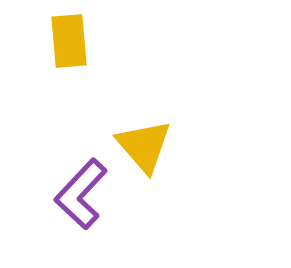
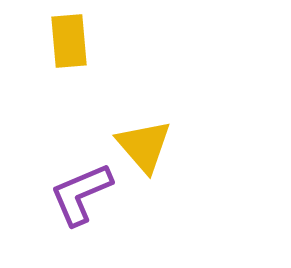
purple L-shape: rotated 24 degrees clockwise
